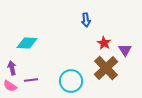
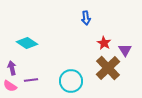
blue arrow: moved 2 px up
cyan diamond: rotated 30 degrees clockwise
brown cross: moved 2 px right
